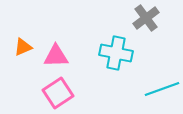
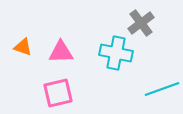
gray cross: moved 5 px left, 5 px down
orange triangle: rotated 42 degrees clockwise
pink triangle: moved 5 px right, 4 px up
pink square: rotated 20 degrees clockwise
